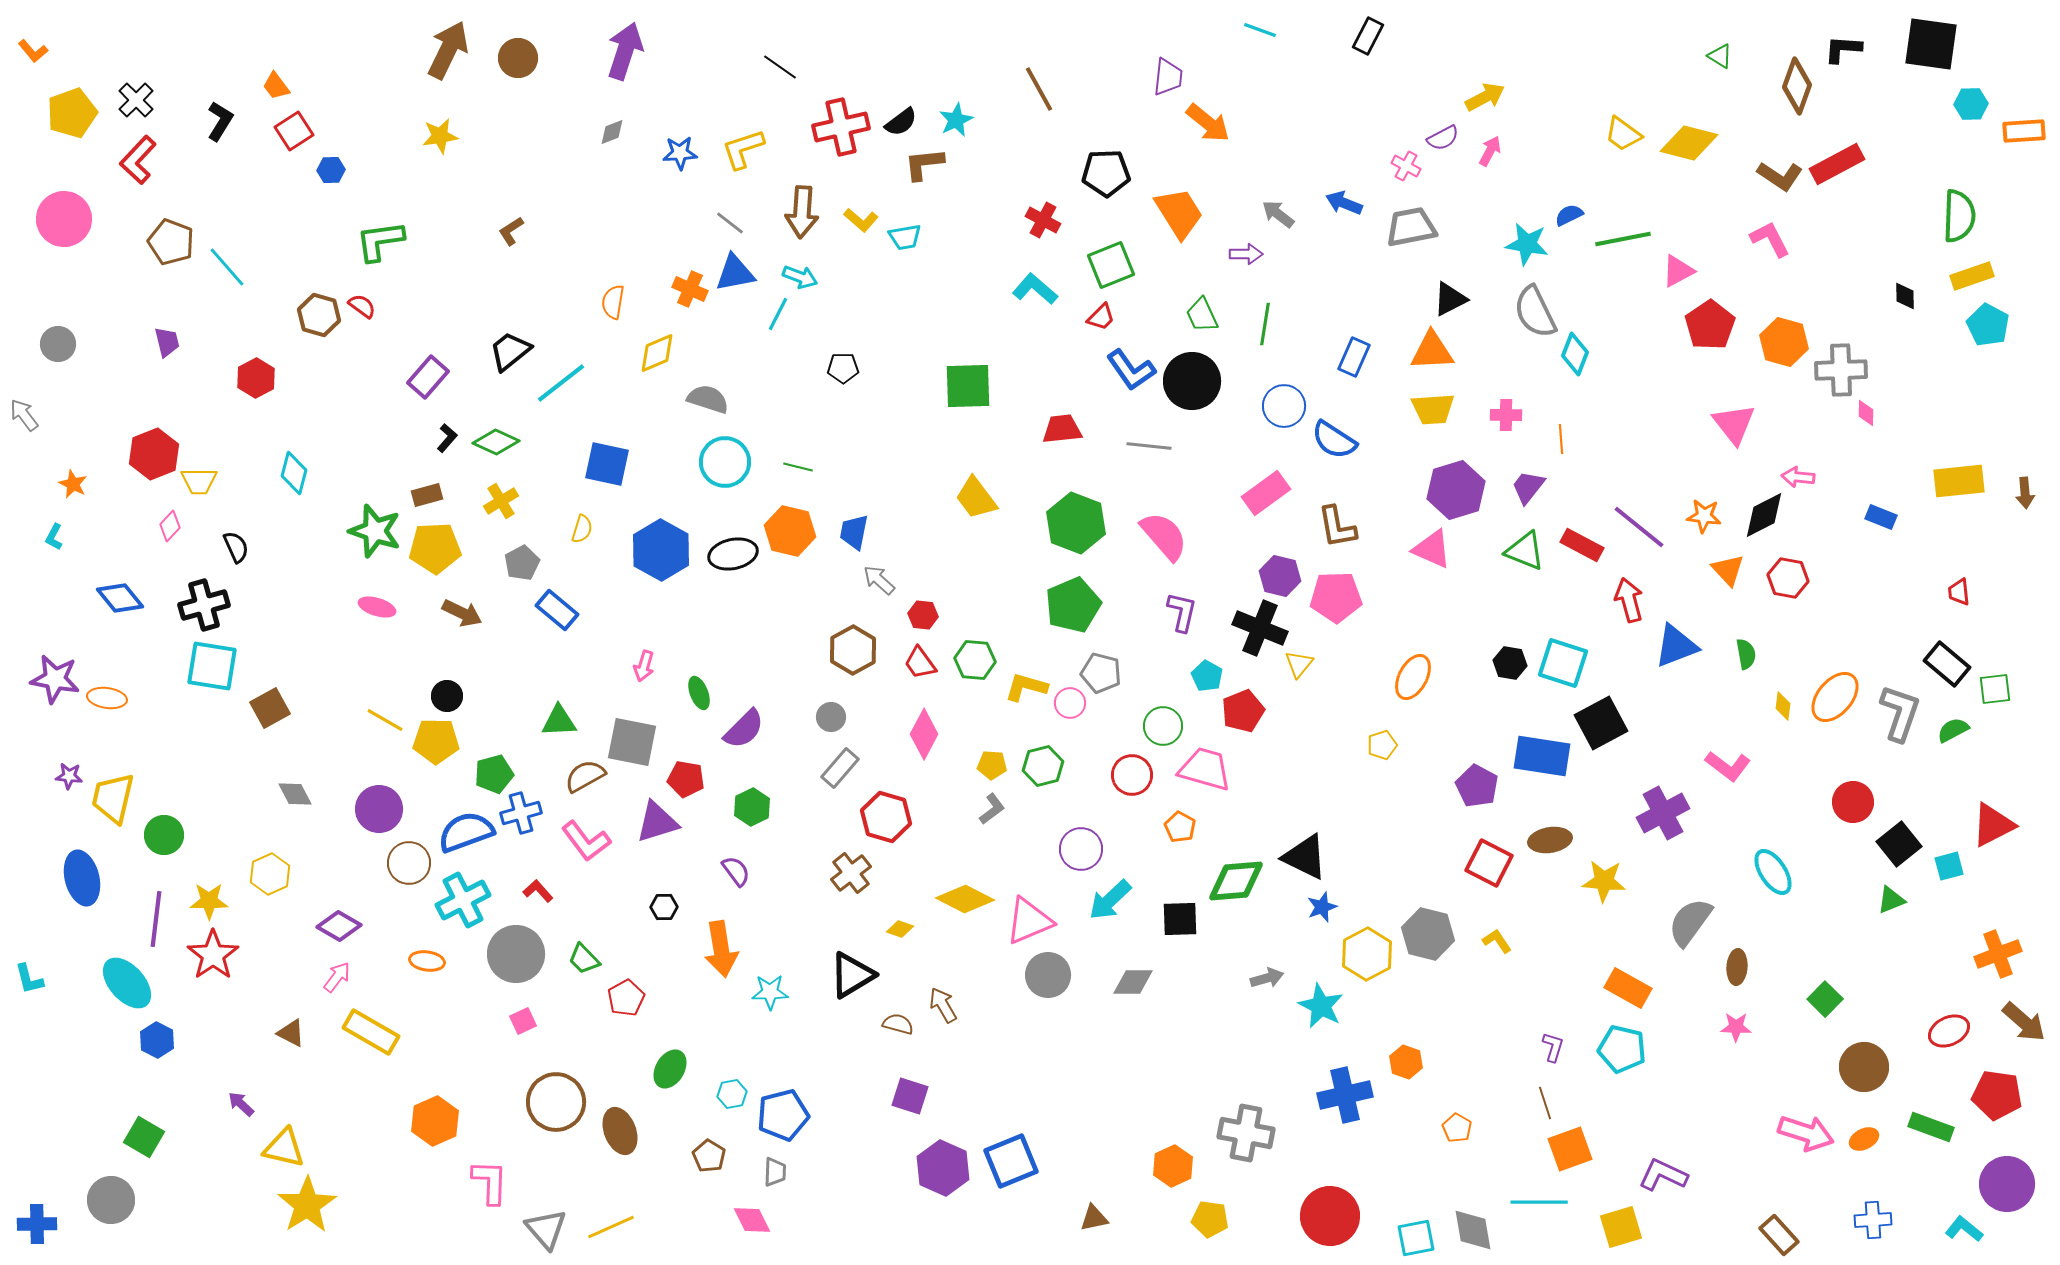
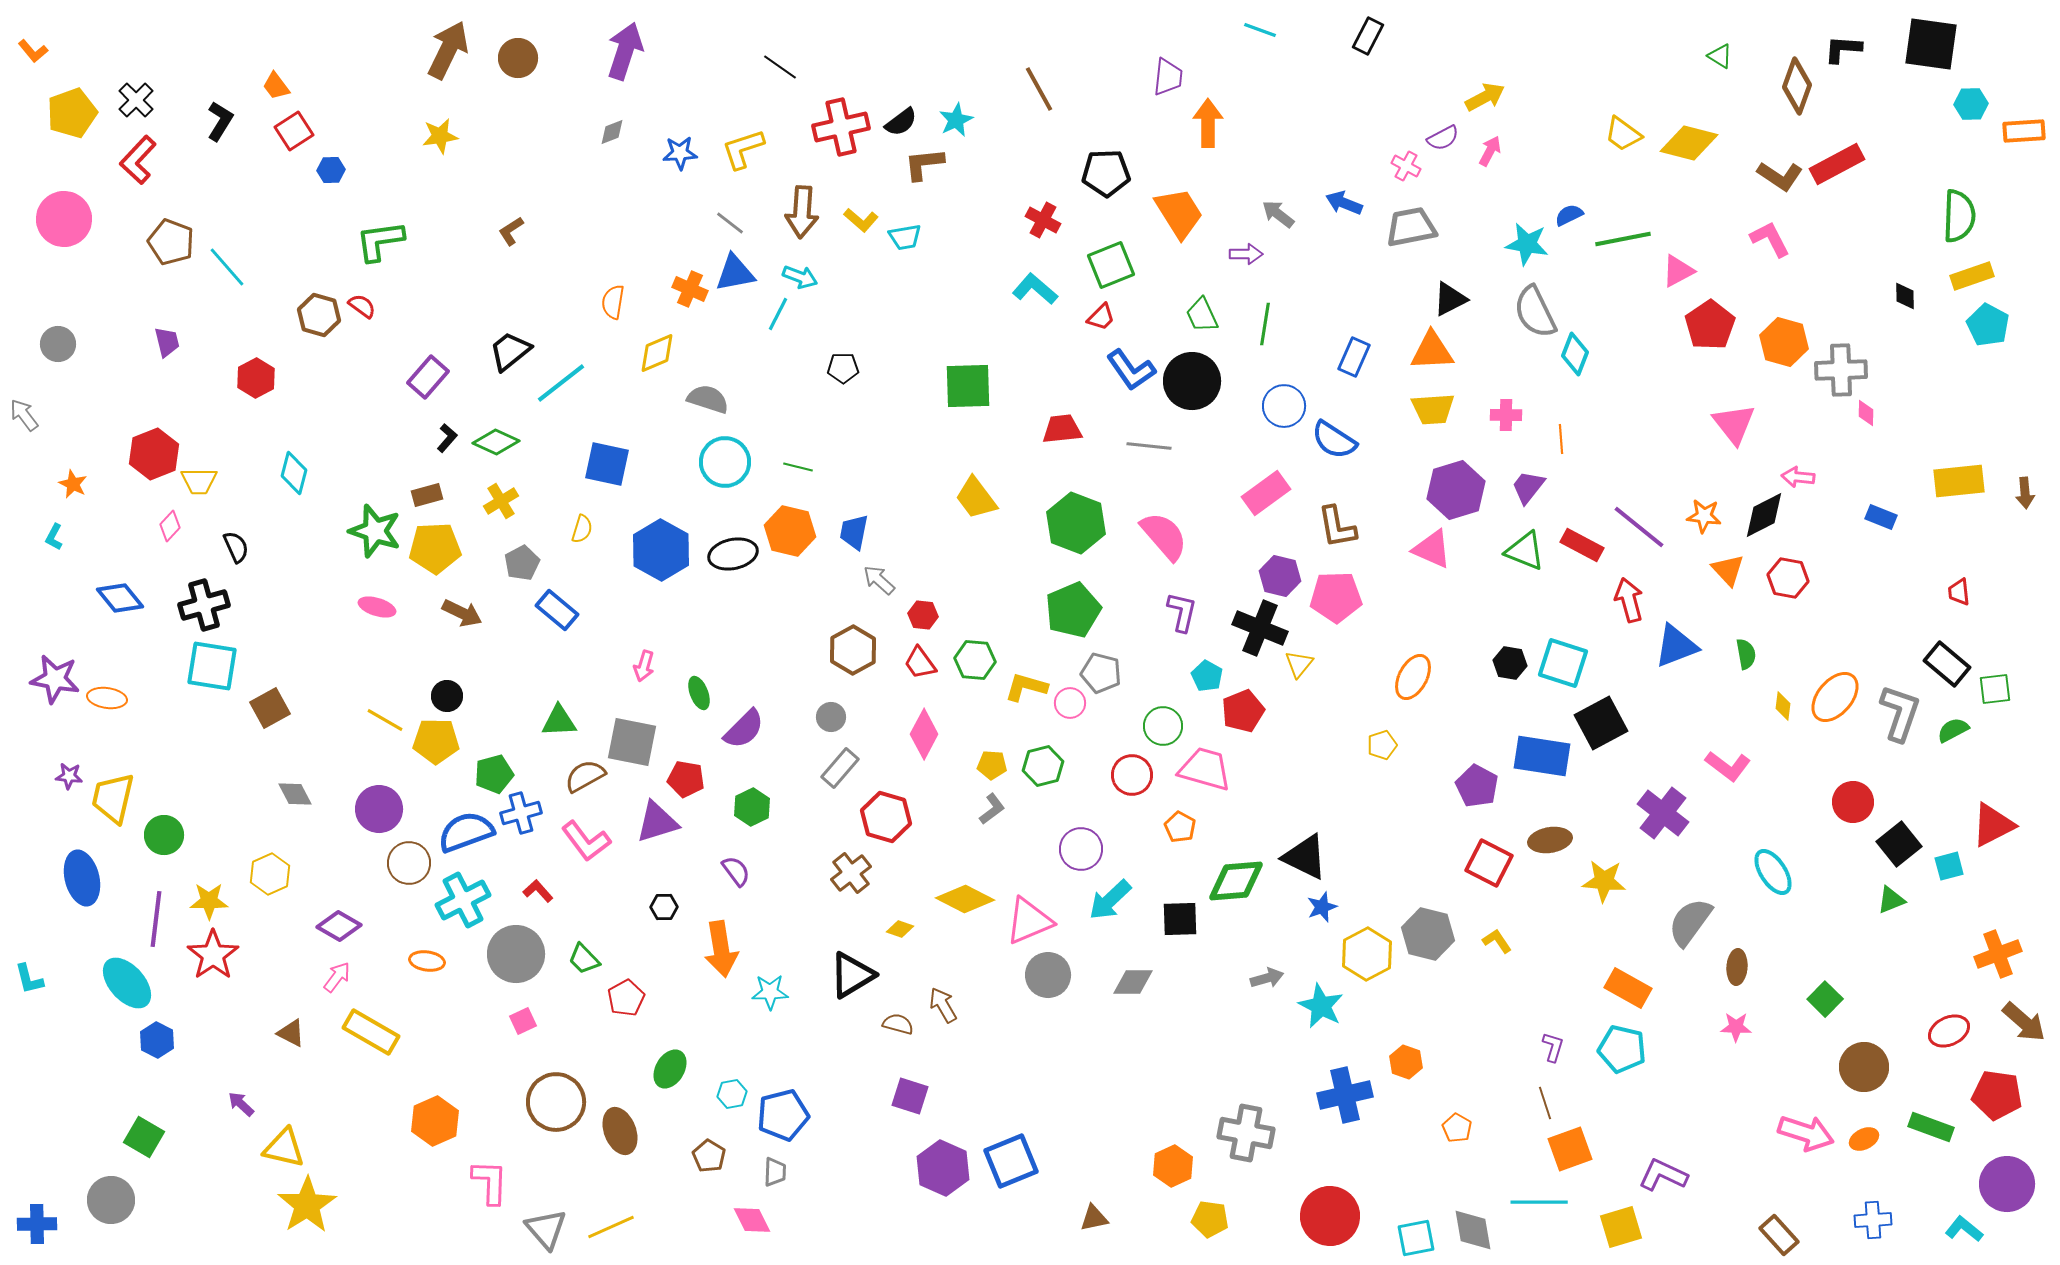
orange arrow at (1208, 123): rotated 129 degrees counterclockwise
green pentagon at (1073, 605): moved 5 px down
purple cross at (1663, 813): rotated 24 degrees counterclockwise
